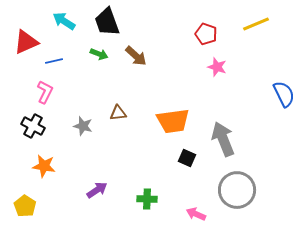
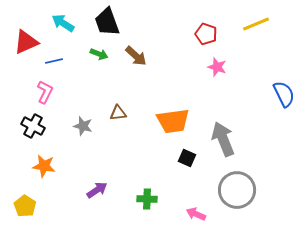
cyan arrow: moved 1 px left, 2 px down
